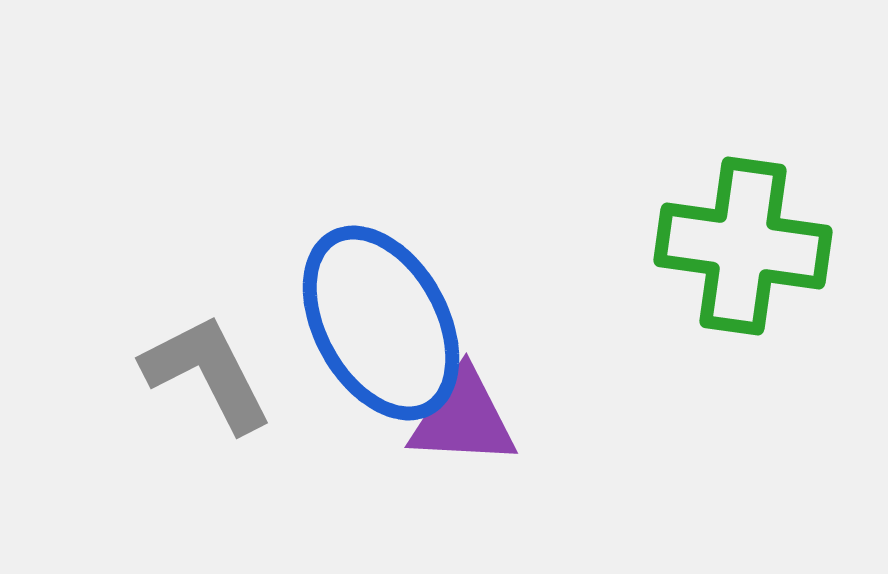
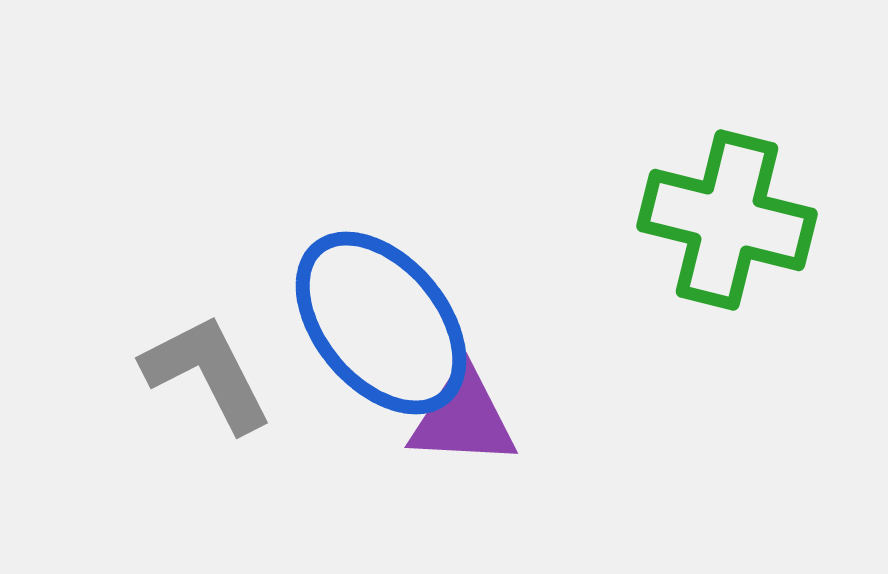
green cross: moved 16 px left, 26 px up; rotated 6 degrees clockwise
blue ellipse: rotated 11 degrees counterclockwise
